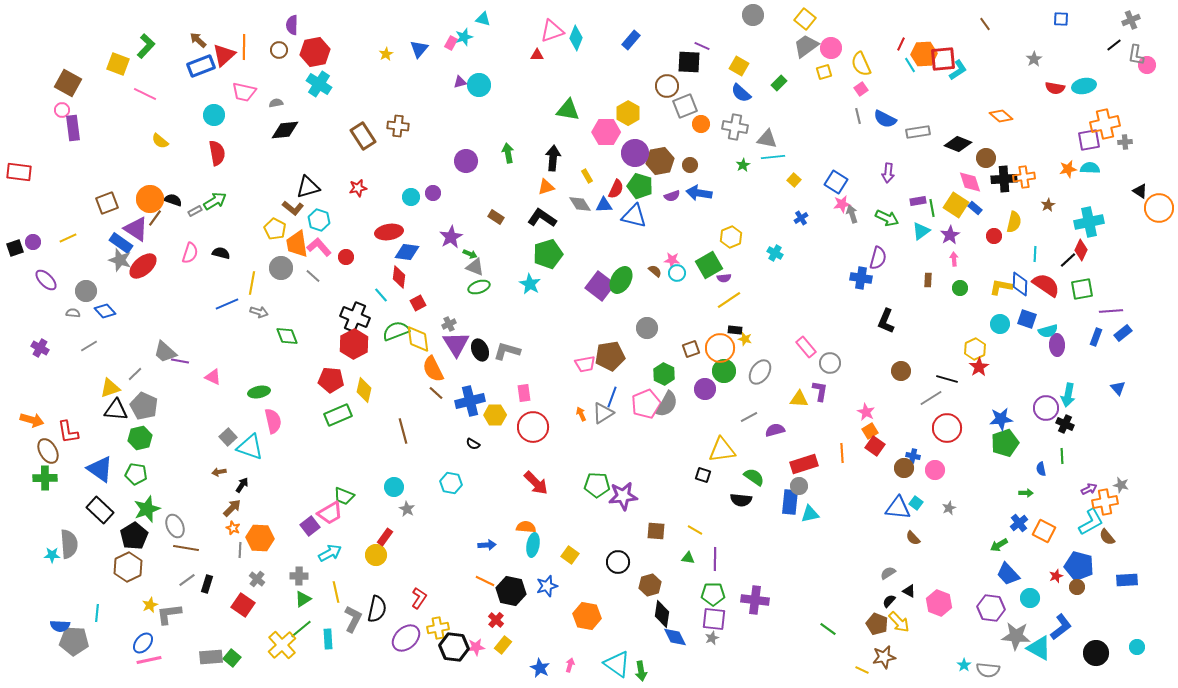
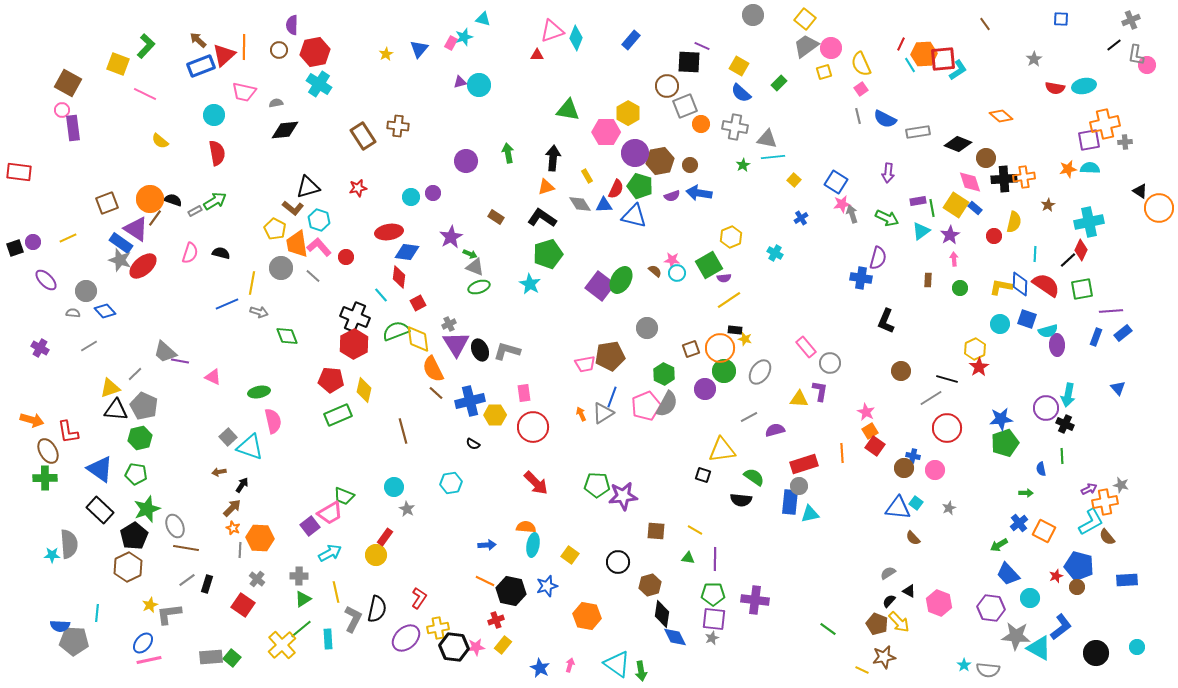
pink pentagon at (646, 404): moved 2 px down
cyan hexagon at (451, 483): rotated 20 degrees counterclockwise
red cross at (496, 620): rotated 28 degrees clockwise
